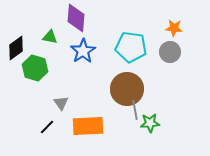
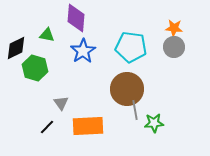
green triangle: moved 3 px left, 2 px up
black diamond: rotated 10 degrees clockwise
gray circle: moved 4 px right, 5 px up
green star: moved 4 px right
